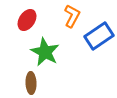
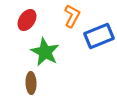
blue rectangle: rotated 12 degrees clockwise
